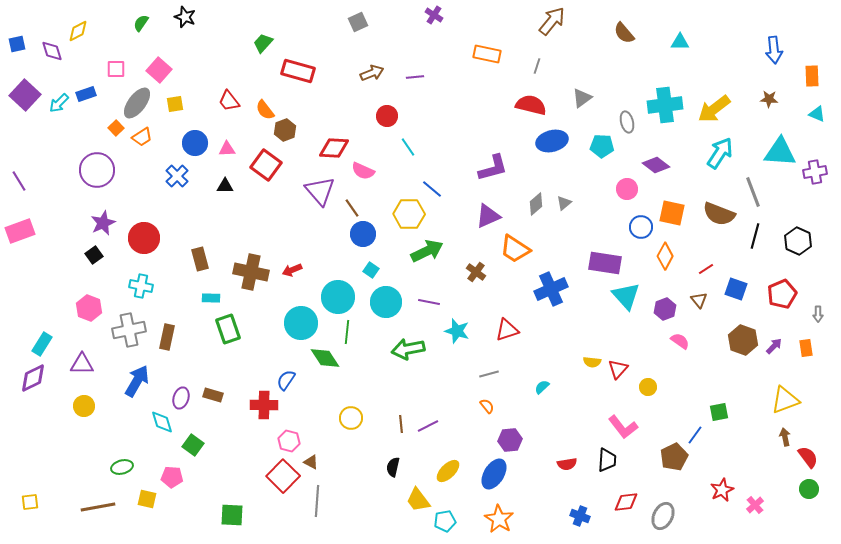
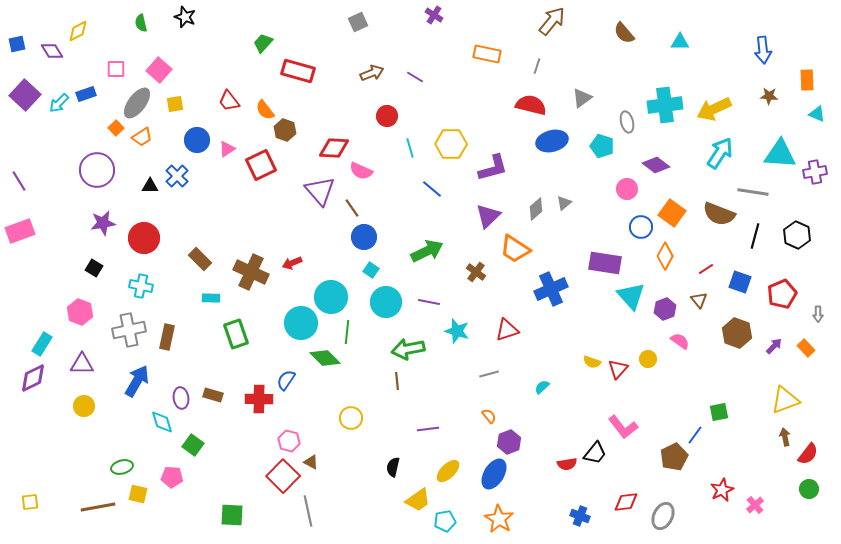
green semicircle at (141, 23): rotated 48 degrees counterclockwise
blue arrow at (774, 50): moved 11 px left
purple diamond at (52, 51): rotated 15 degrees counterclockwise
orange rectangle at (812, 76): moved 5 px left, 4 px down
purple line at (415, 77): rotated 36 degrees clockwise
brown star at (769, 99): moved 3 px up
yellow arrow at (714, 109): rotated 12 degrees clockwise
brown hexagon at (285, 130): rotated 20 degrees counterclockwise
blue circle at (195, 143): moved 2 px right, 3 px up
cyan pentagon at (602, 146): rotated 15 degrees clockwise
cyan line at (408, 147): moved 2 px right, 1 px down; rotated 18 degrees clockwise
pink triangle at (227, 149): rotated 30 degrees counterclockwise
cyan triangle at (780, 152): moved 2 px down
red square at (266, 165): moved 5 px left; rotated 28 degrees clockwise
pink semicircle at (363, 171): moved 2 px left
black triangle at (225, 186): moved 75 px left
gray line at (753, 192): rotated 60 degrees counterclockwise
gray diamond at (536, 204): moved 5 px down
orange square at (672, 213): rotated 24 degrees clockwise
yellow hexagon at (409, 214): moved 42 px right, 70 px up
purple triangle at (488, 216): rotated 20 degrees counterclockwise
purple star at (103, 223): rotated 15 degrees clockwise
blue circle at (363, 234): moved 1 px right, 3 px down
black hexagon at (798, 241): moved 1 px left, 6 px up
black square at (94, 255): moved 13 px down; rotated 24 degrees counterclockwise
brown rectangle at (200, 259): rotated 30 degrees counterclockwise
red arrow at (292, 270): moved 7 px up
brown cross at (251, 272): rotated 12 degrees clockwise
blue square at (736, 289): moved 4 px right, 7 px up
cyan triangle at (626, 296): moved 5 px right
cyan circle at (338, 297): moved 7 px left
pink hexagon at (89, 308): moved 9 px left, 4 px down
green rectangle at (228, 329): moved 8 px right, 5 px down
brown hexagon at (743, 340): moved 6 px left, 7 px up
orange rectangle at (806, 348): rotated 36 degrees counterclockwise
green diamond at (325, 358): rotated 12 degrees counterclockwise
yellow semicircle at (592, 362): rotated 12 degrees clockwise
yellow circle at (648, 387): moved 28 px up
purple ellipse at (181, 398): rotated 25 degrees counterclockwise
red cross at (264, 405): moved 5 px left, 6 px up
orange semicircle at (487, 406): moved 2 px right, 10 px down
brown line at (401, 424): moved 4 px left, 43 px up
purple line at (428, 426): moved 3 px down; rotated 20 degrees clockwise
purple hexagon at (510, 440): moved 1 px left, 2 px down; rotated 15 degrees counterclockwise
red semicircle at (808, 457): moved 3 px up; rotated 75 degrees clockwise
black trapezoid at (607, 460): moved 12 px left, 7 px up; rotated 35 degrees clockwise
yellow square at (147, 499): moved 9 px left, 5 px up
yellow trapezoid at (418, 500): rotated 88 degrees counterclockwise
gray line at (317, 501): moved 9 px left, 10 px down; rotated 16 degrees counterclockwise
